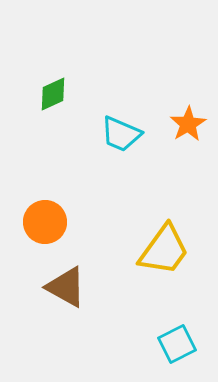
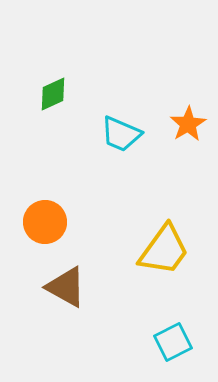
cyan square: moved 4 px left, 2 px up
